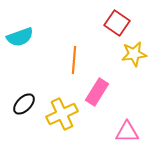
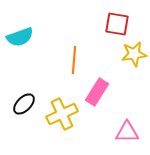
red square: moved 1 px down; rotated 25 degrees counterclockwise
